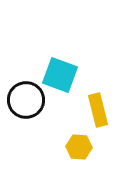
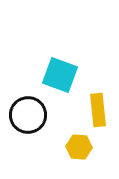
black circle: moved 2 px right, 15 px down
yellow rectangle: rotated 8 degrees clockwise
